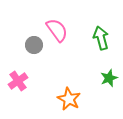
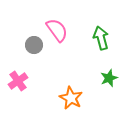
orange star: moved 2 px right, 1 px up
